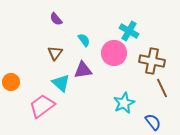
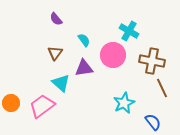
pink circle: moved 1 px left, 2 px down
purple triangle: moved 1 px right, 2 px up
orange circle: moved 21 px down
